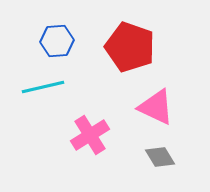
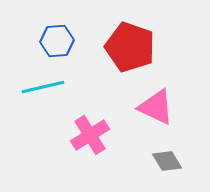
gray diamond: moved 7 px right, 4 px down
